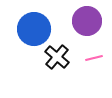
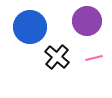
blue circle: moved 4 px left, 2 px up
